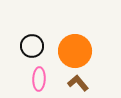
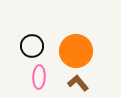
orange circle: moved 1 px right
pink ellipse: moved 2 px up
